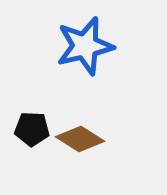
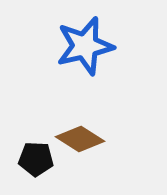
black pentagon: moved 4 px right, 30 px down
